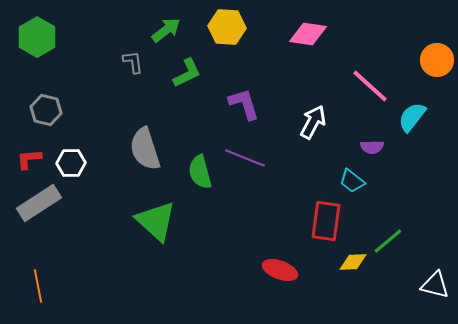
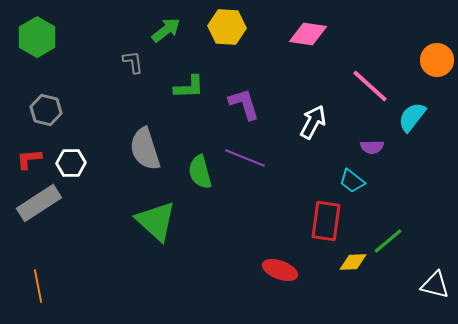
green L-shape: moved 2 px right, 14 px down; rotated 24 degrees clockwise
